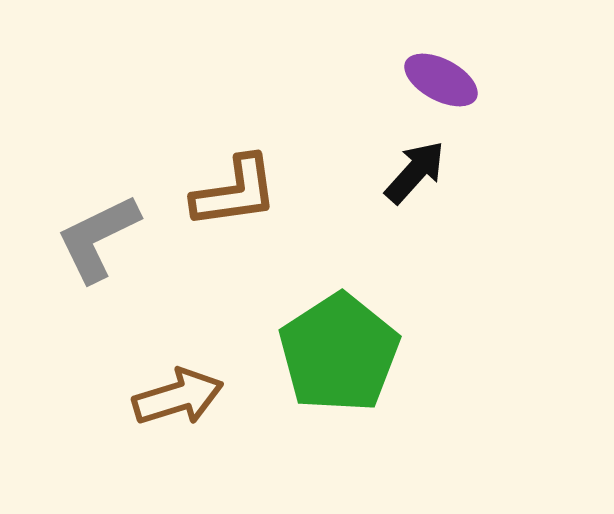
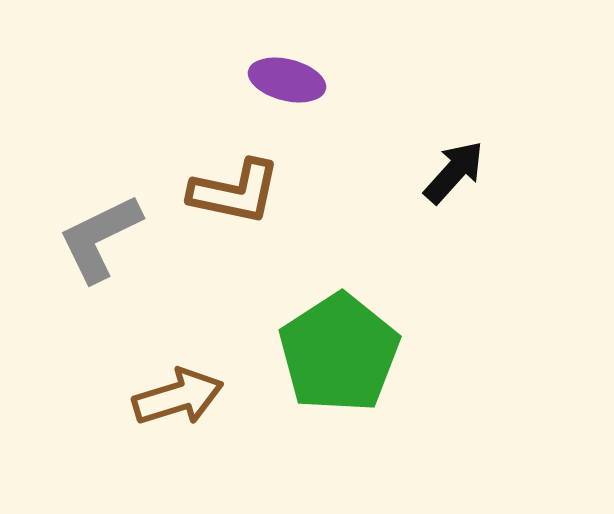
purple ellipse: moved 154 px left; rotated 14 degrees counterclockwise
black arrow: moved 39 px right
brown L-shape: rotated 20 degrees clockwise
gray L-shape: moved 2 px right
